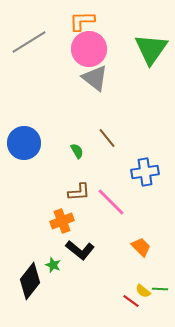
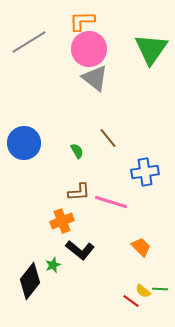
brown line: moved 1 px right
pink line: rotated 28 degrees counterclockwise
green star: rotated 28 degrees clockwise
